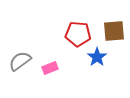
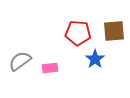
red pentagon: moved 1 px up
blue star: moved 2 px left, 2 px down
pink rectangle: rotated 14 degrees clockwise
